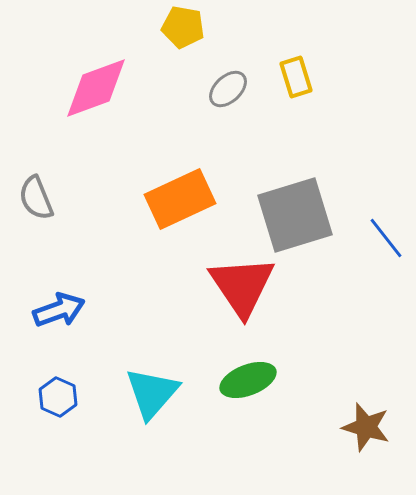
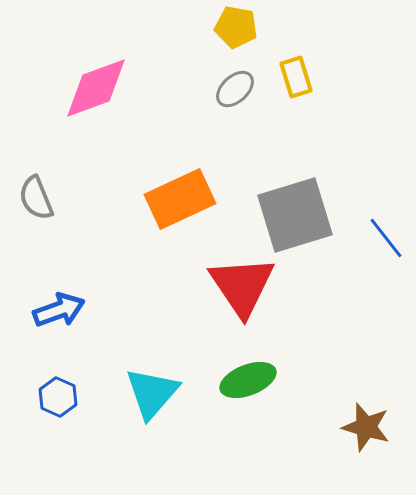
yellow pentagon: moved 53 px right
gray ellipse: moved 7 px right
